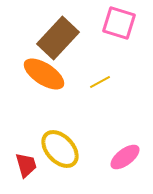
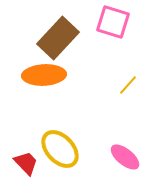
pink square: moved 6 px left, 1 px up
orange ellipse: moved 1 px down; rotated 36 degrees counterclockwise
yellow line: moved 28 px right, 3 px down; rotated 20 degrees counterclockwise
pink ellipse: rotated 76 degrees clockwise
red trapezoid: moved 2 px up; rotated 28 degrees counterclockwise
